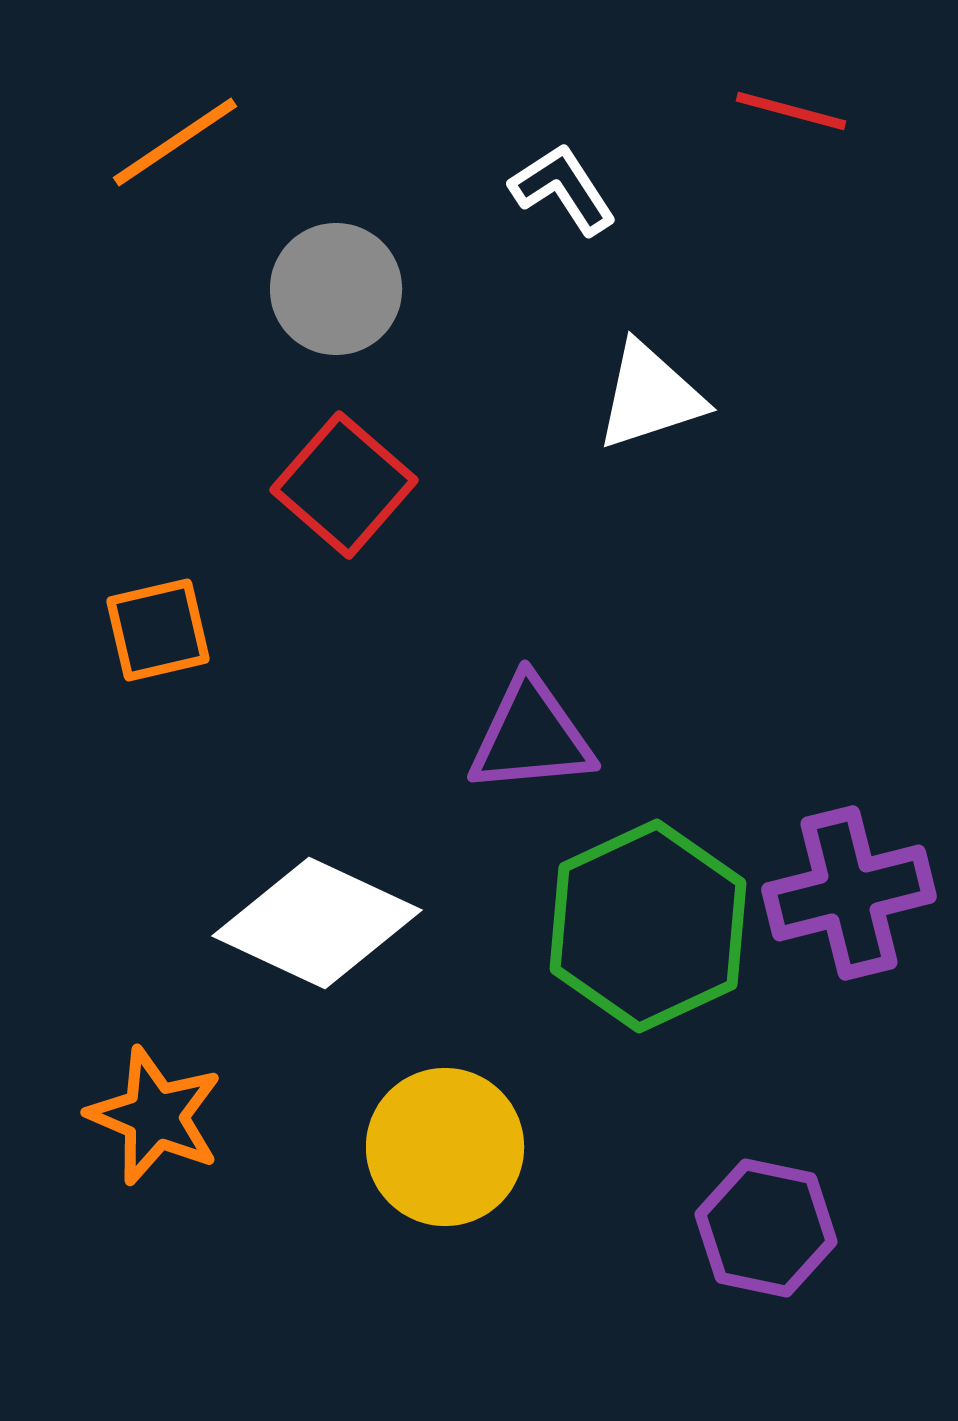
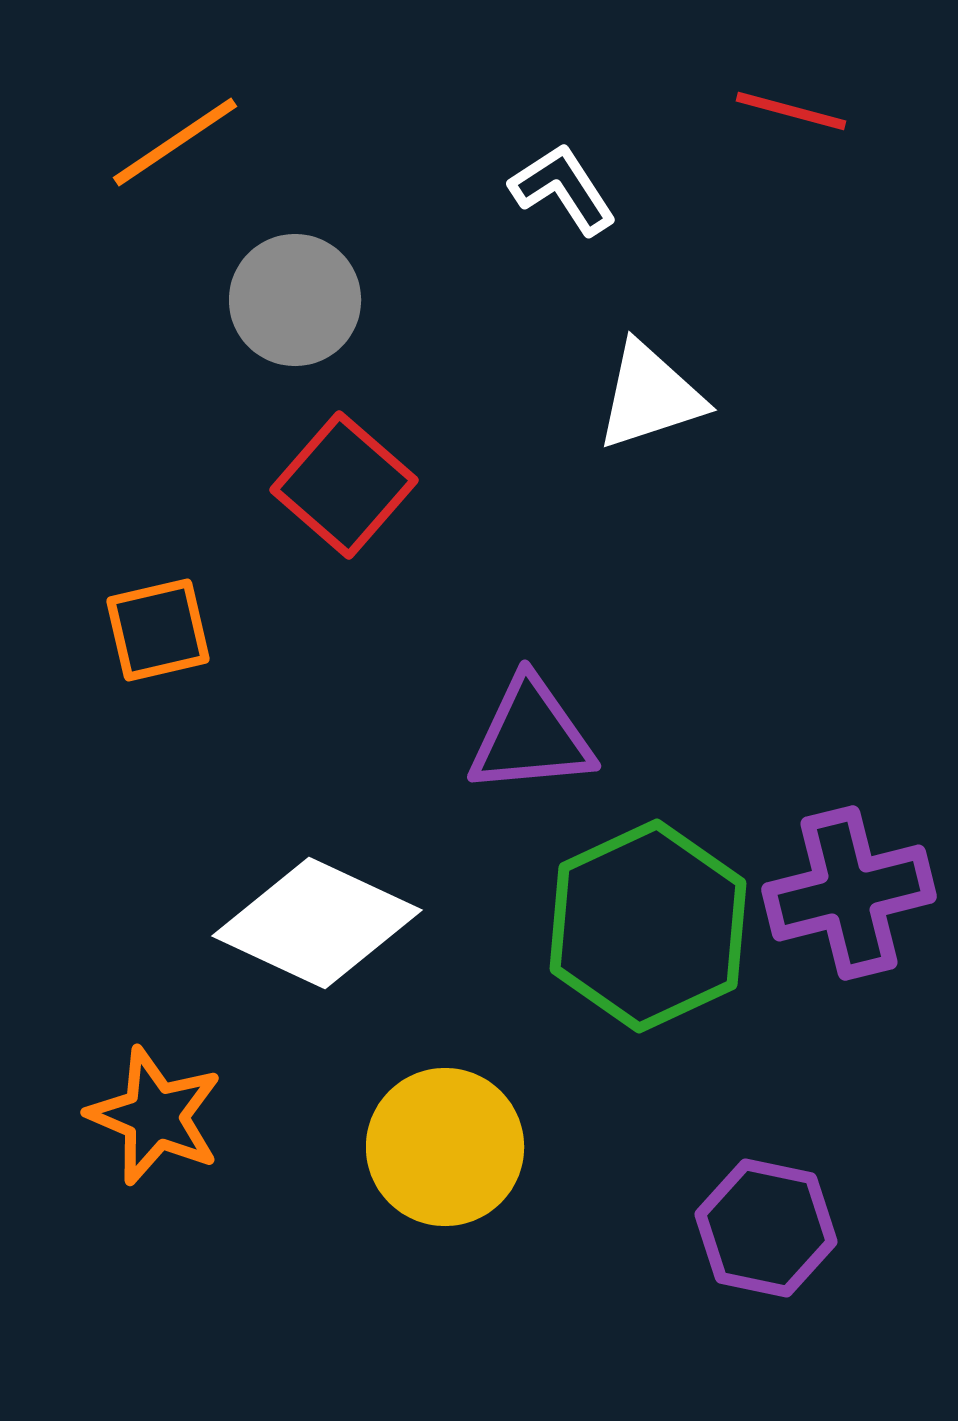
gray circle: moved 41 px left, 11 px down
